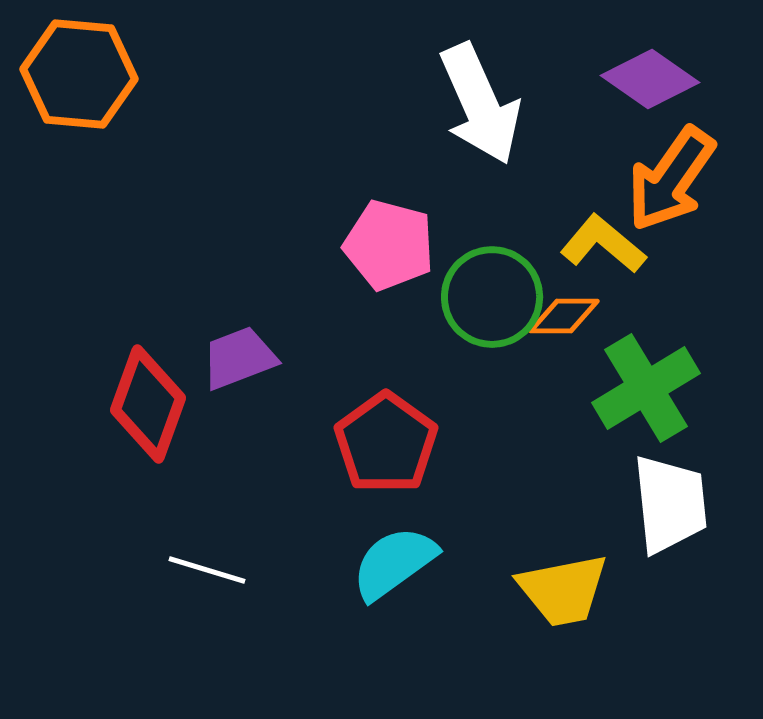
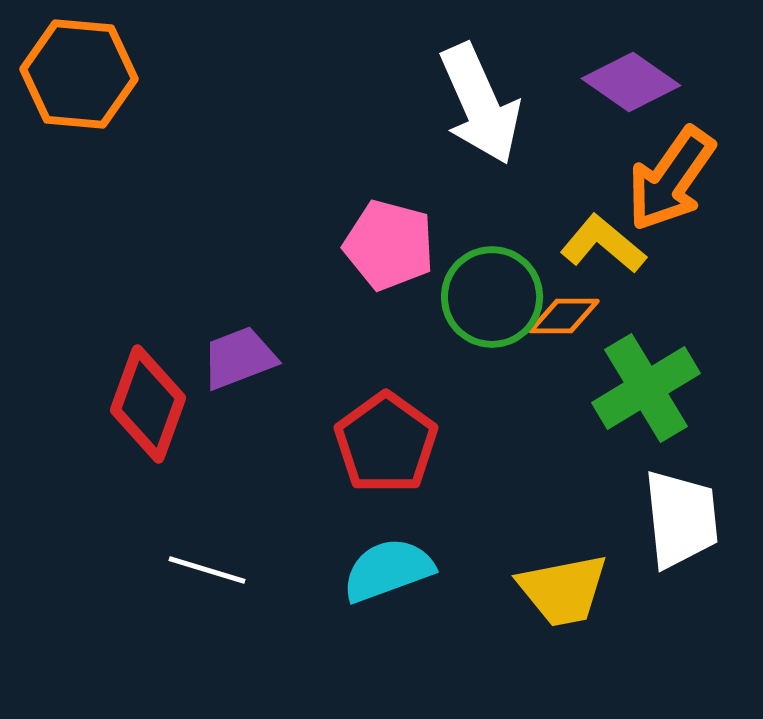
purple diamond: moved 19 px left, 3 px down
white trapezoid: moved 11 px right, 15 px down
cyan semicircle: moved 6 px left, 7 px down; rotated 16 degrees clockwise
